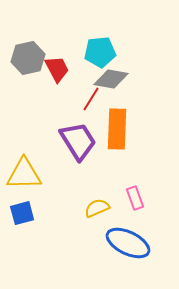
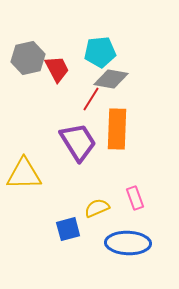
purple trapezoid: moved 1 px down
blue square: moved 46 px right, 16 px down
blue ellipse: rotated 24 degrees counterclockwise
